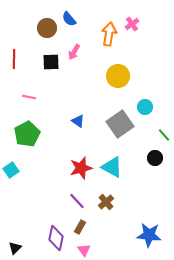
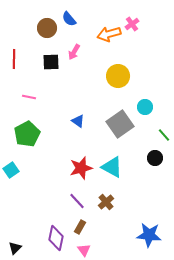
orange arrow: rotated 115 degrees counterclockwise
